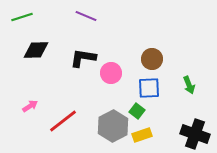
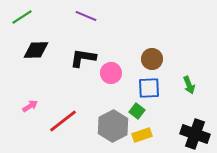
green line: rotated 15 degrees counterclockwise
